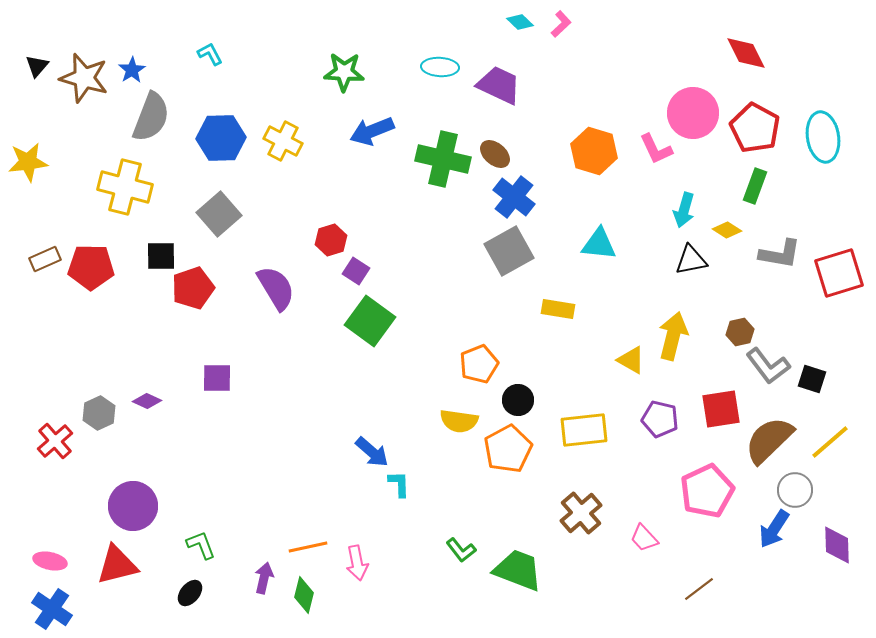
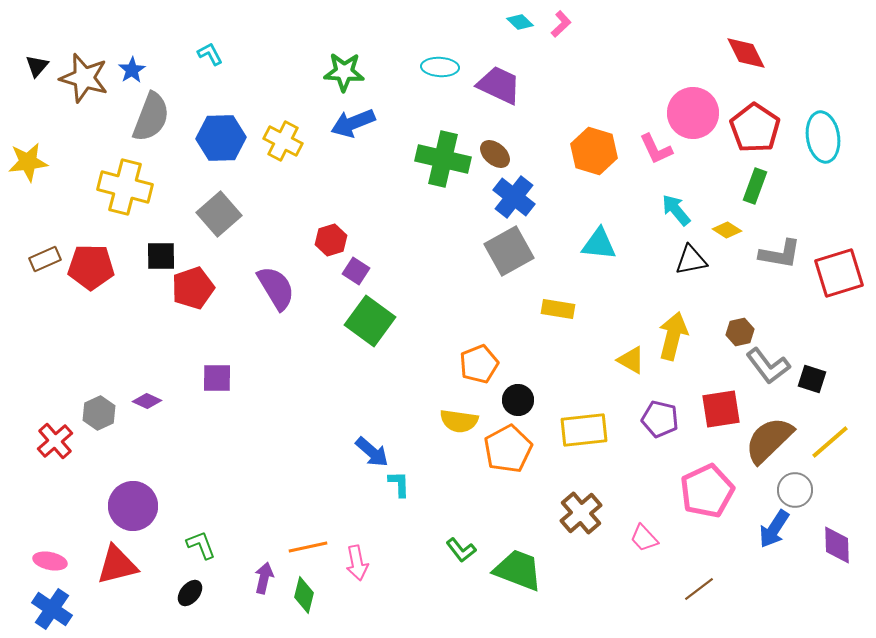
red pentagon at (755, 128): rotated 6 degrees clockwise
blue arrow at (372, 131): moved 19 px left, 8 px up
cyan arrow at (684, 210): moved 8 px left; rotated 124 degrees clockwise
